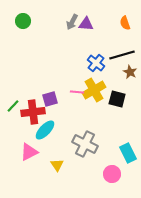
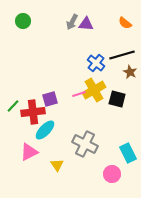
orange semicircle: rotated 32 degrees counterclockwise
pink line: moved 2 px right, 2 px down; rotated 24 degrees counterclockwise
